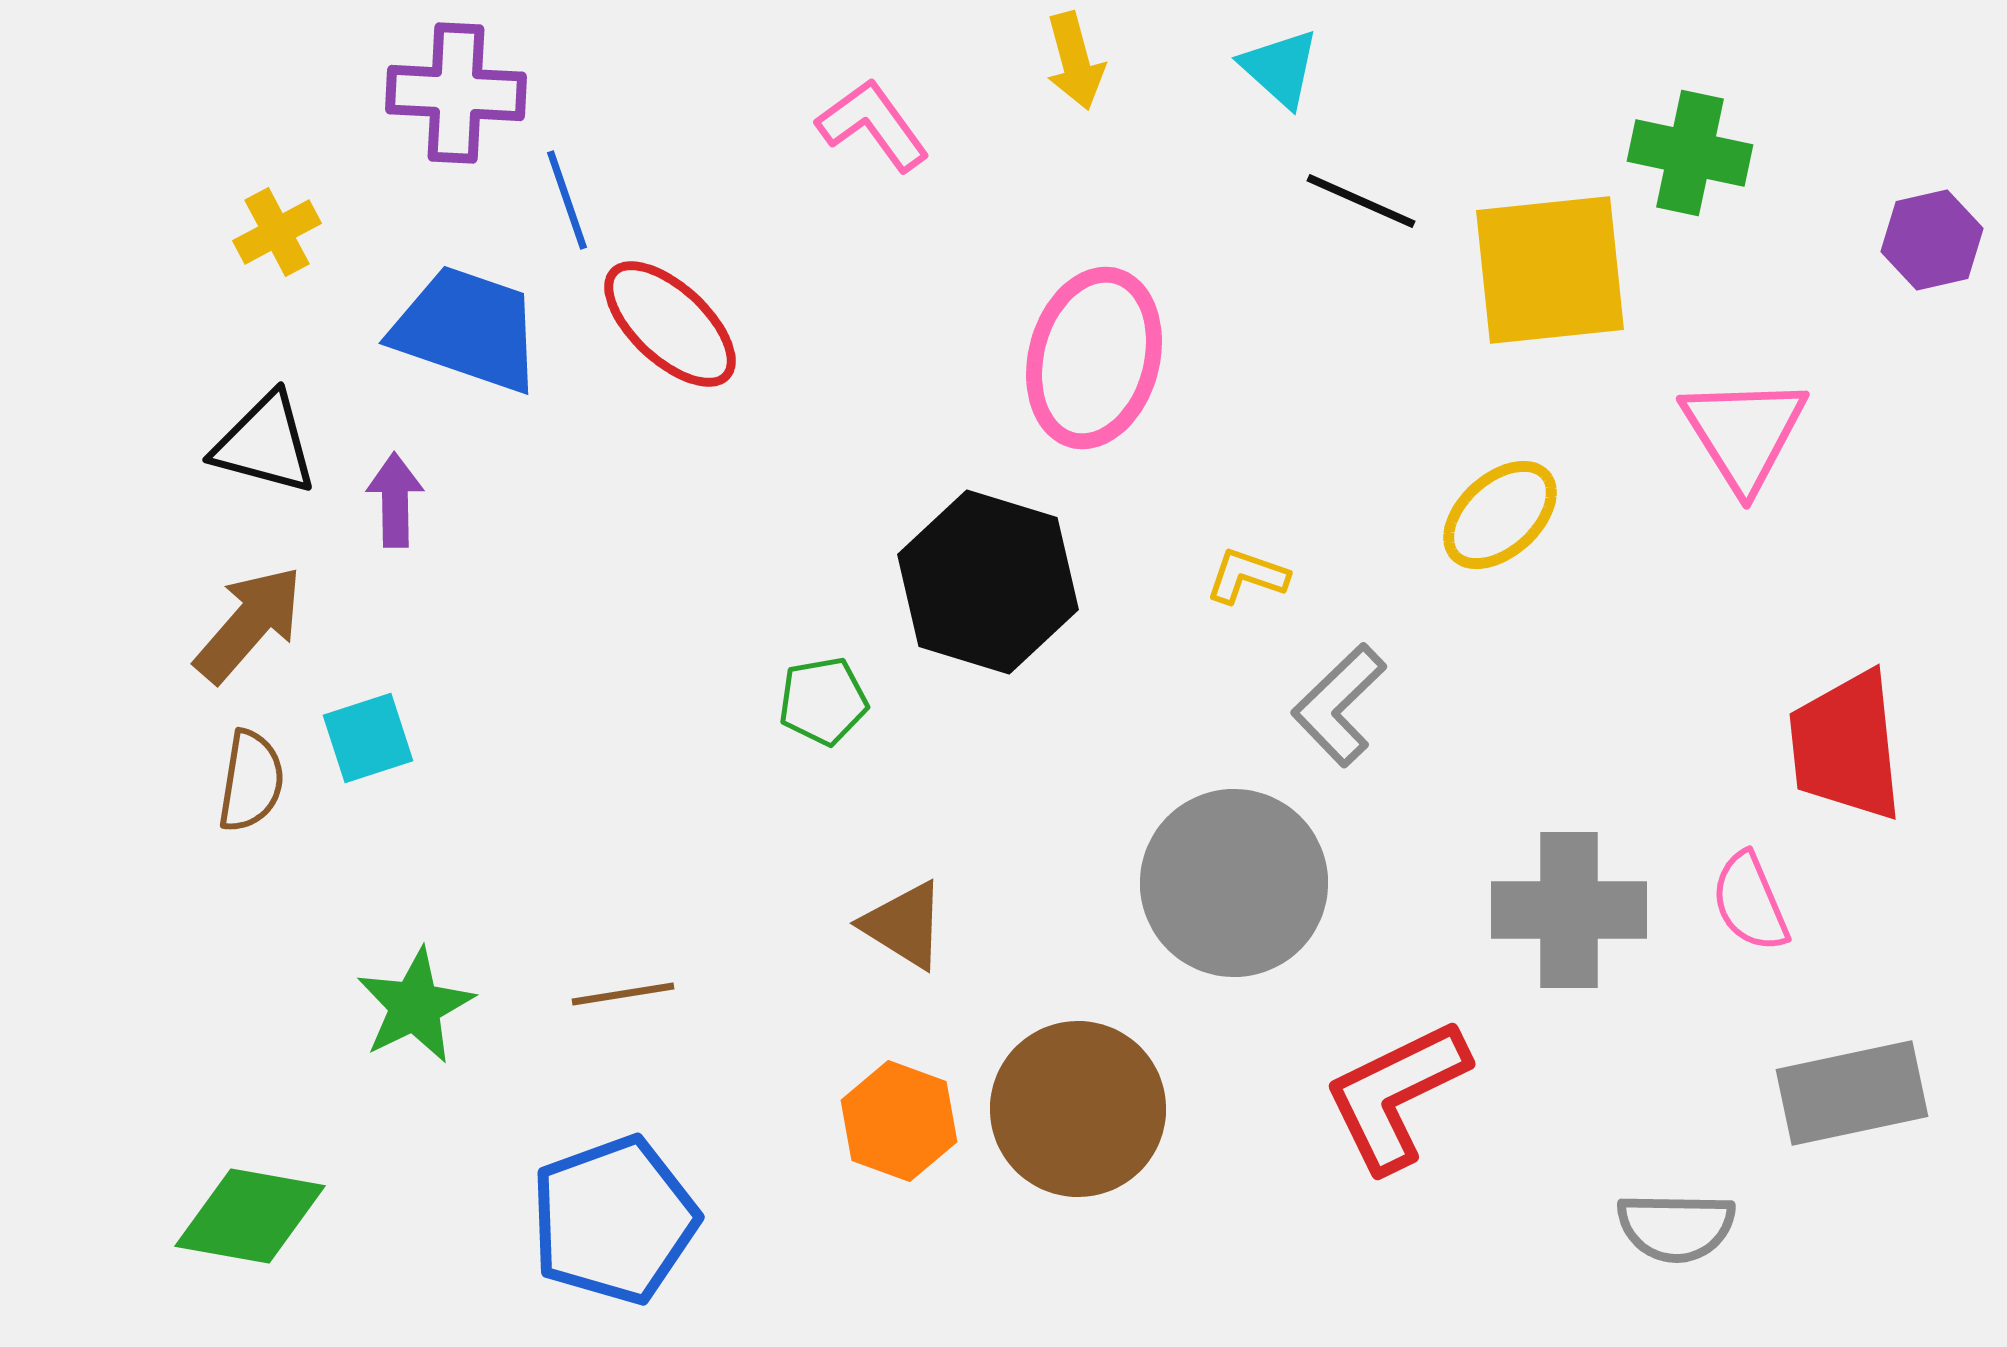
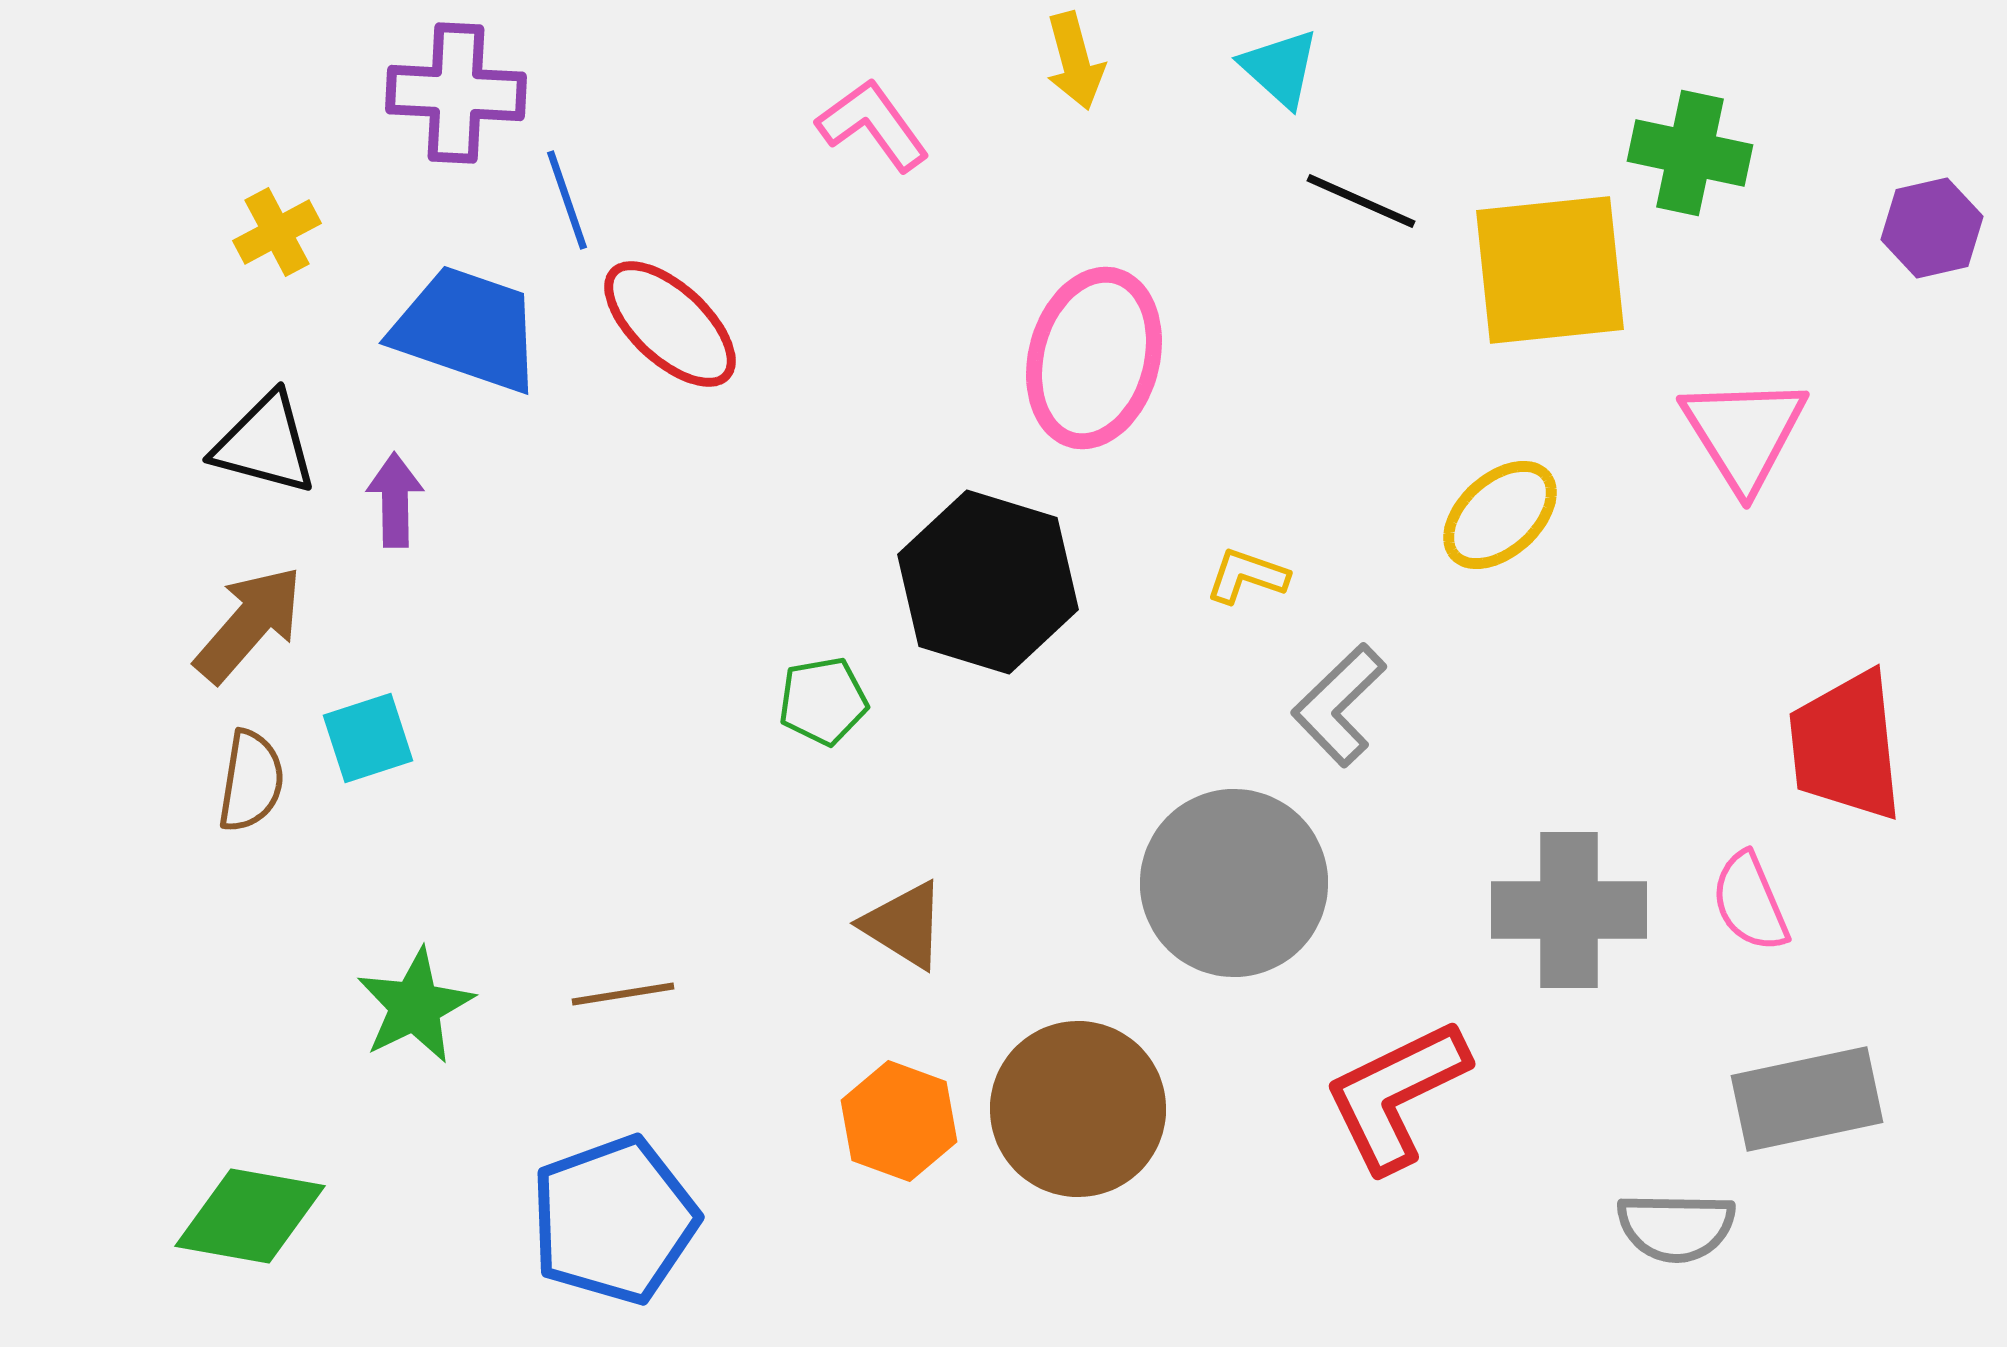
purple hexagon: moved 12 px up
gray rectangle: moved 45 px left, 6 px down
